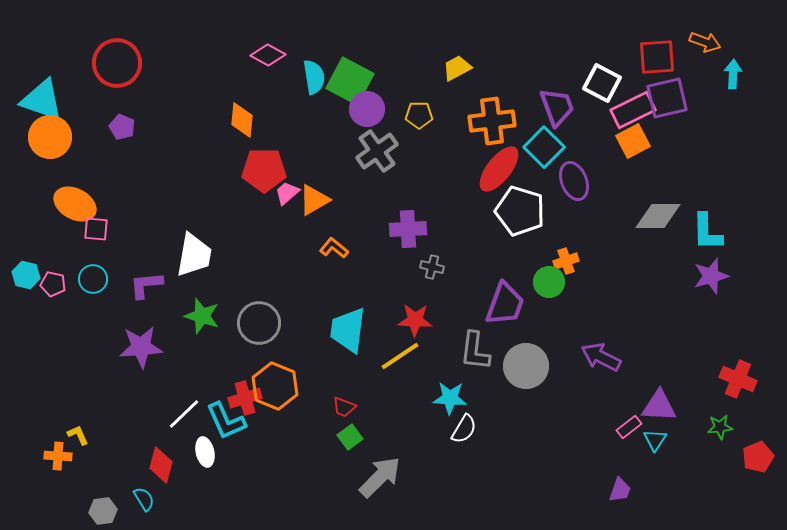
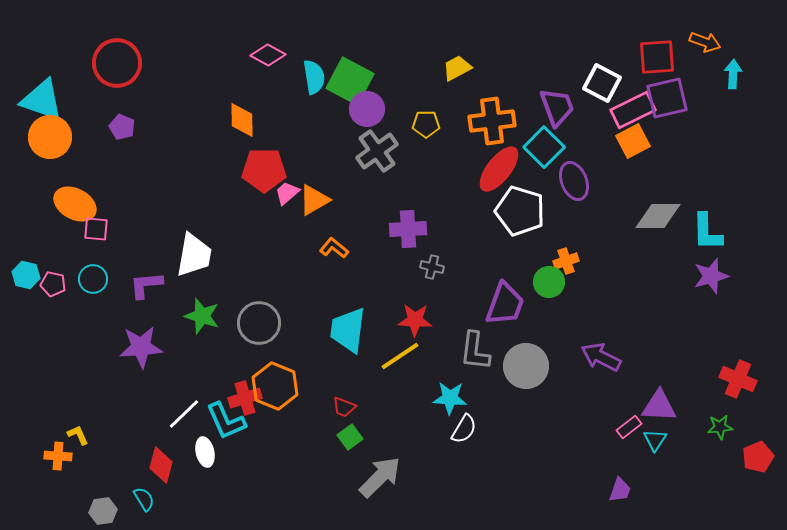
yellow pentagon at (419, 115): moved 7 px right, 9 px down
orange diamond at (242, 120): rotated 6 degrees counterclockwise
